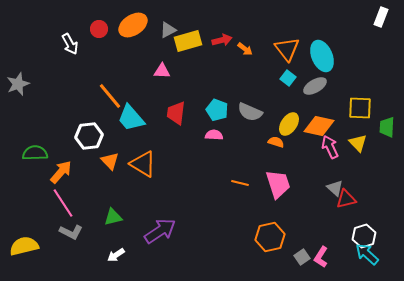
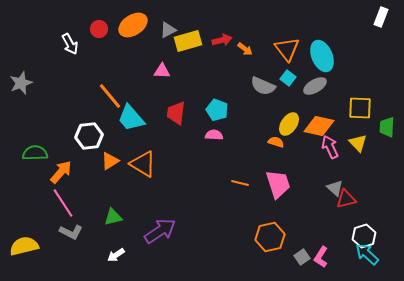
gray star at (18, 84): moved 3 px right, 1 px up
gray semicircle at (250, 112): moved 13 px right, 26 px up
orange triangle at (110, 161): rotated 42 degrees clockwise
